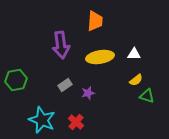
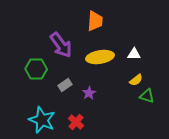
purple arrow: rotated 28 degrees counterclockwise
green hexagon: moved 20 px right, 11 px up; rotated 10 degrees clockwise
purple star: moved 1 px right; rotated 16 degrees counterclockwise
